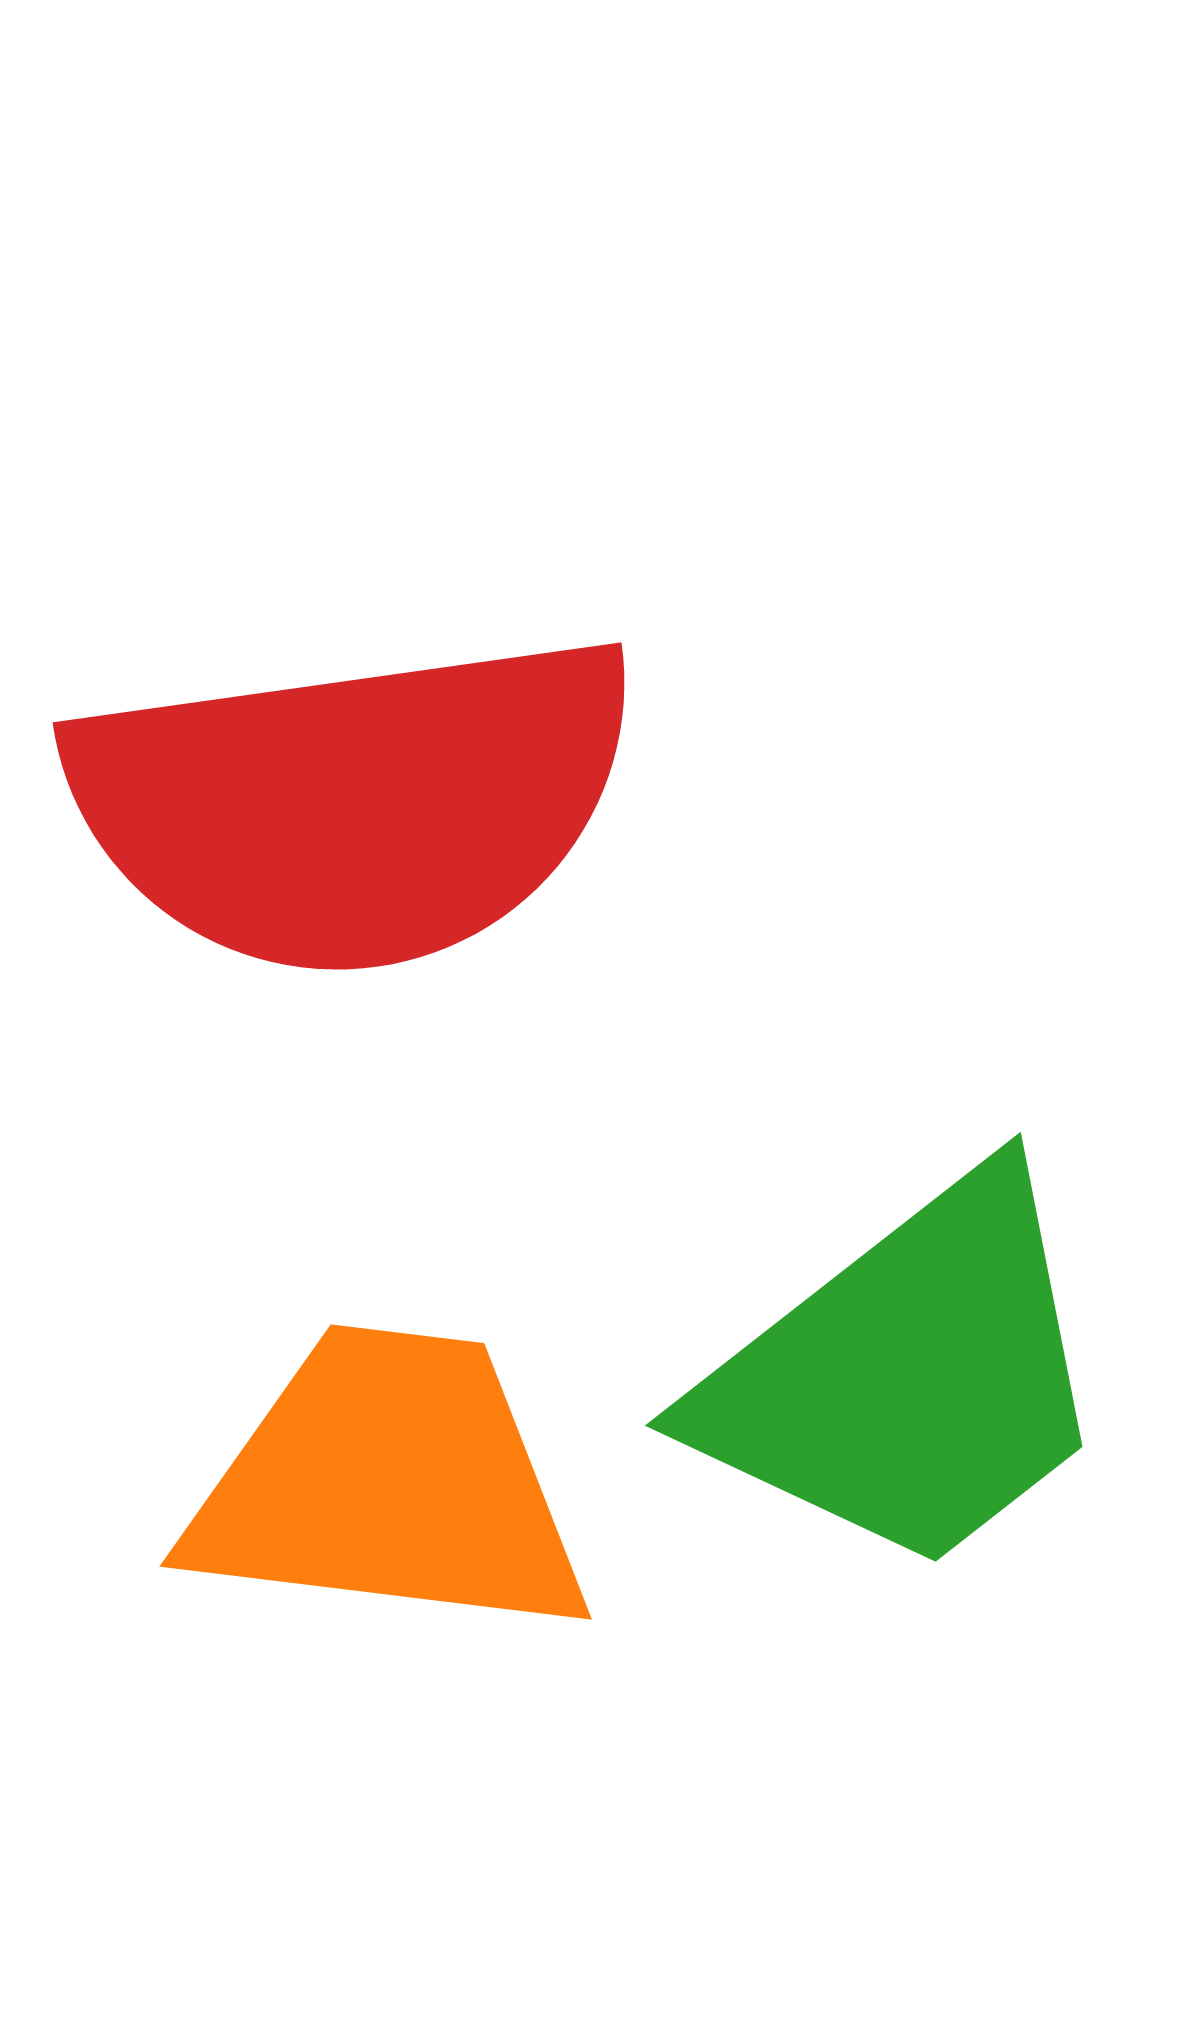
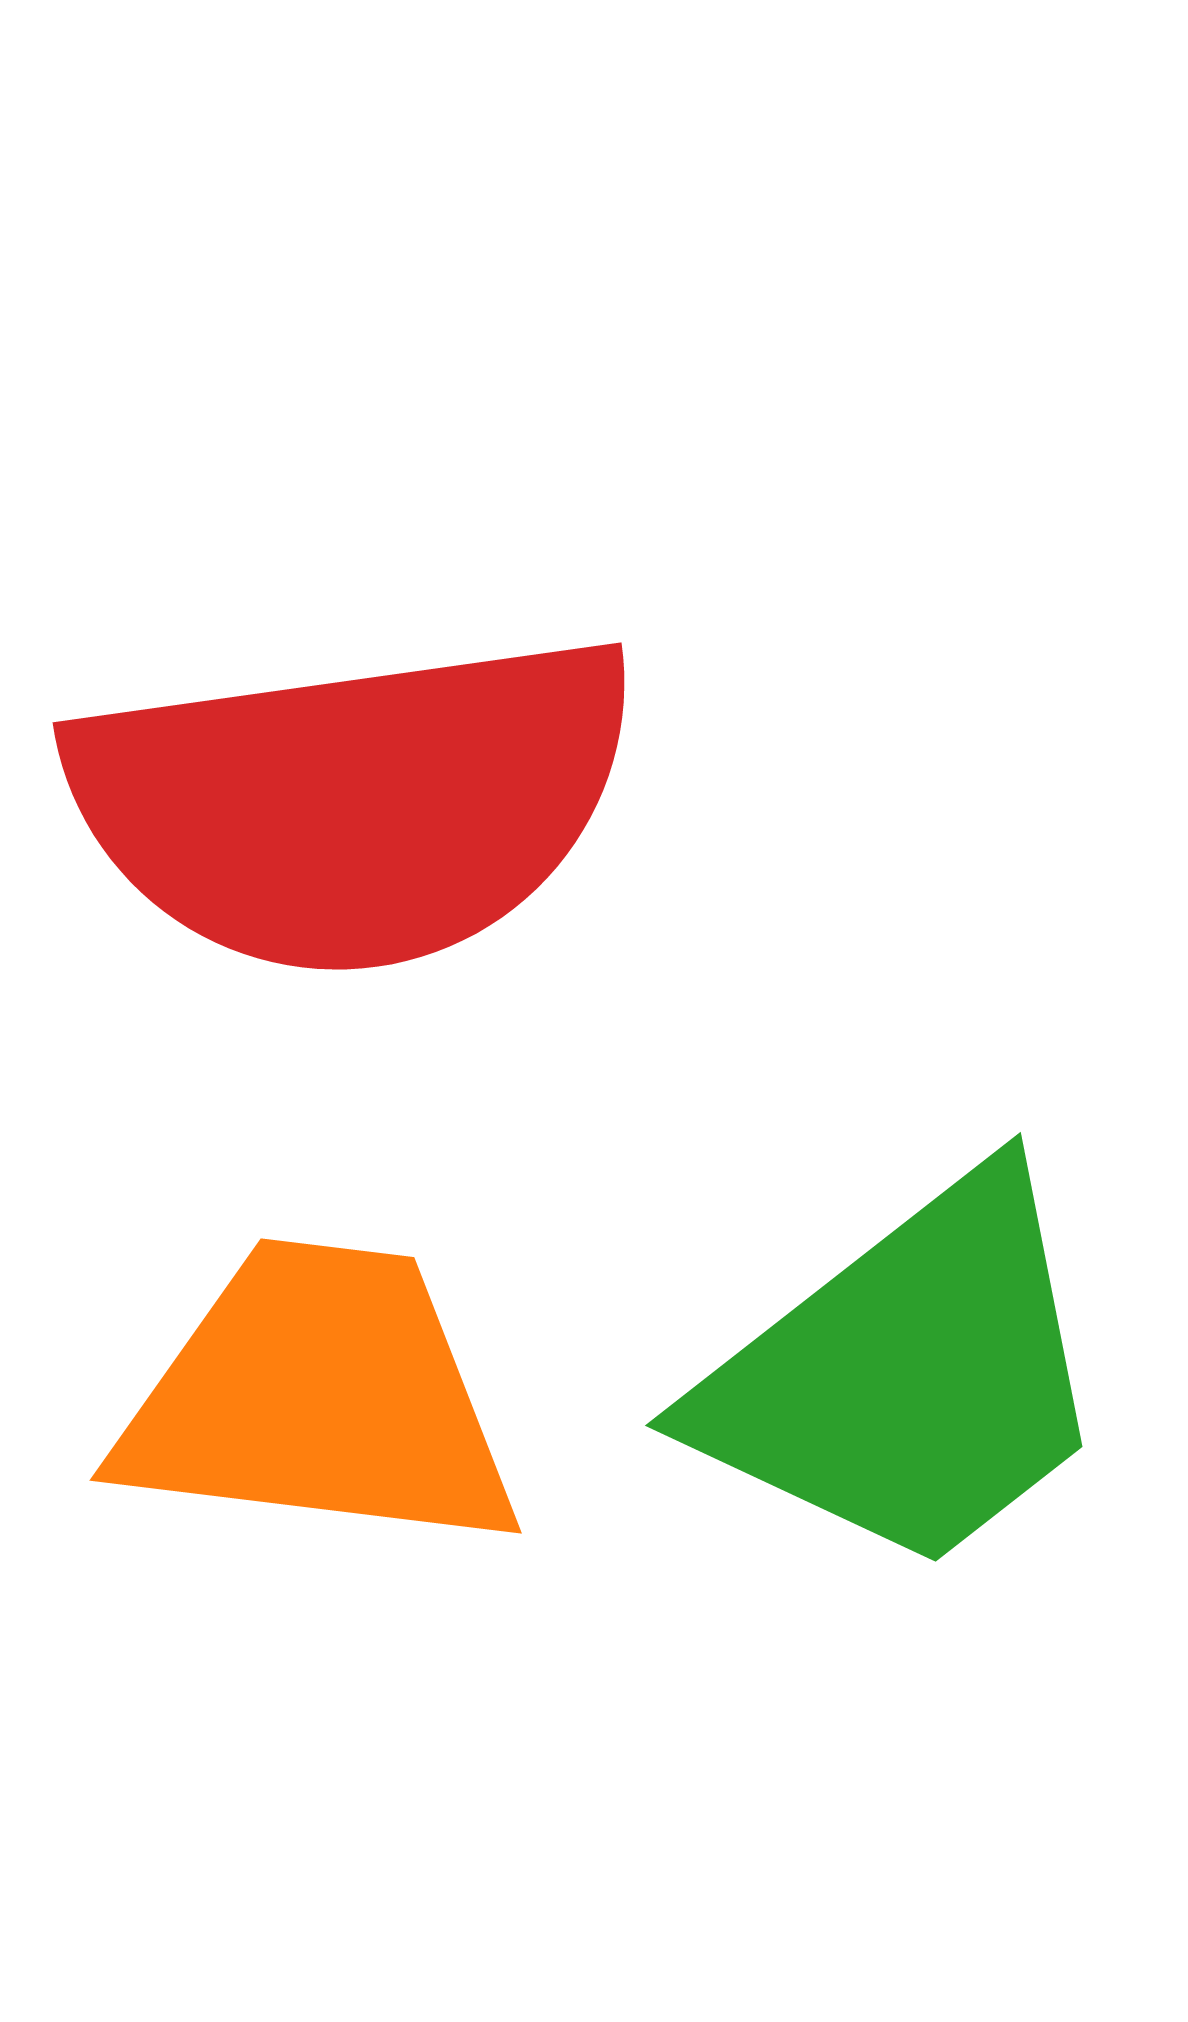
orange trapezoid: moved 70 px left, 86 px up
